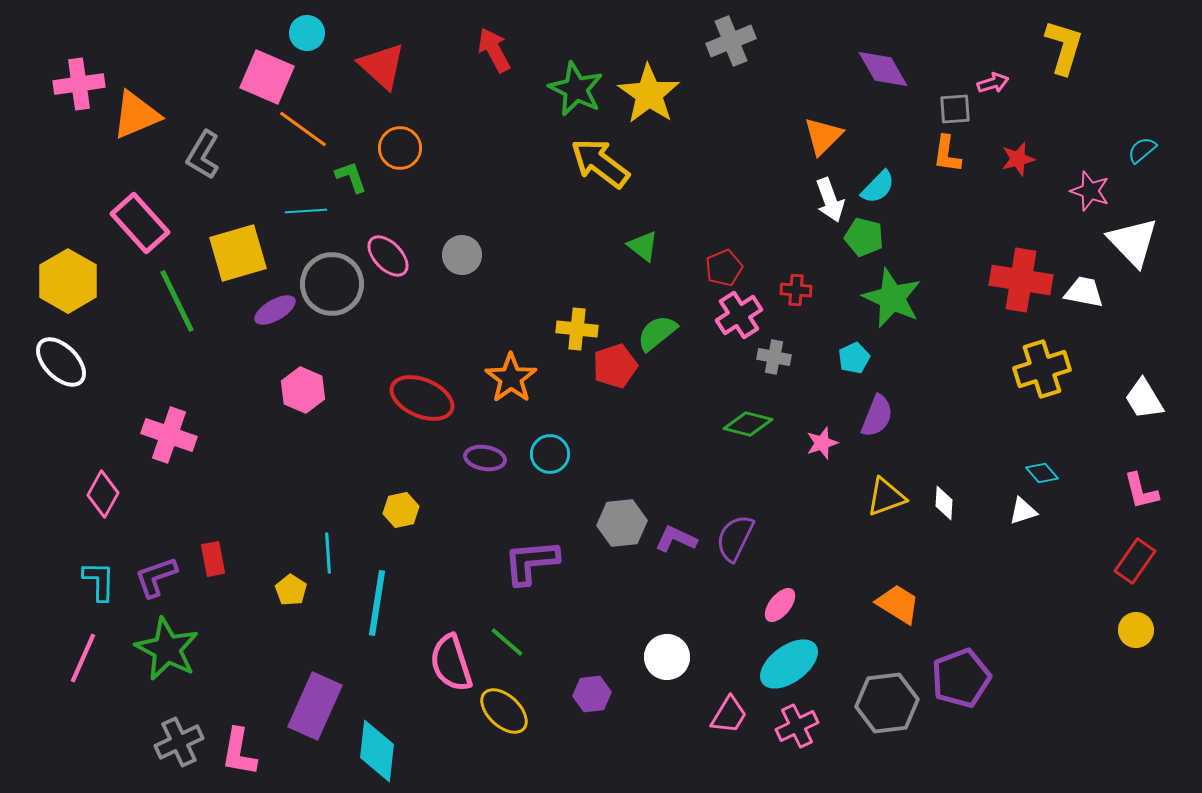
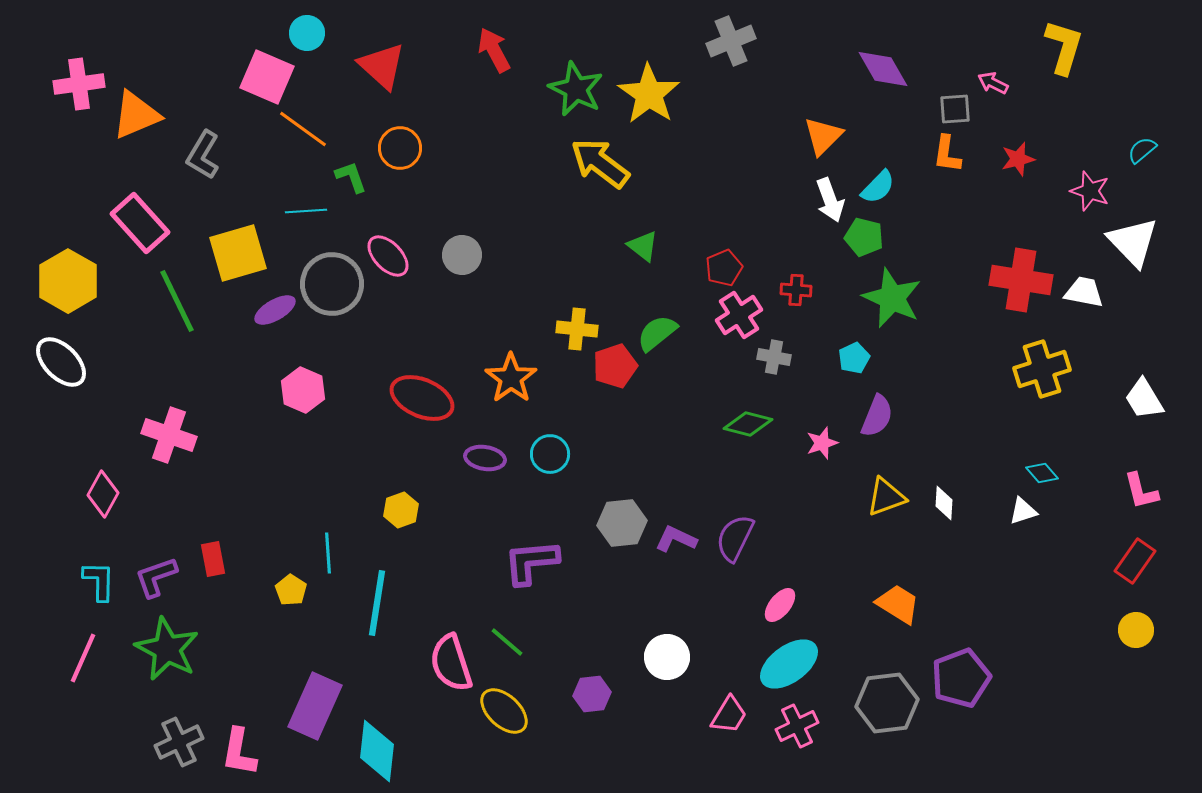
pink arrow at (993, 83): rotated 136 degrees counterclockwise
yellow hexagon at (401, 510): rotated 8 degrees counterclockwise
